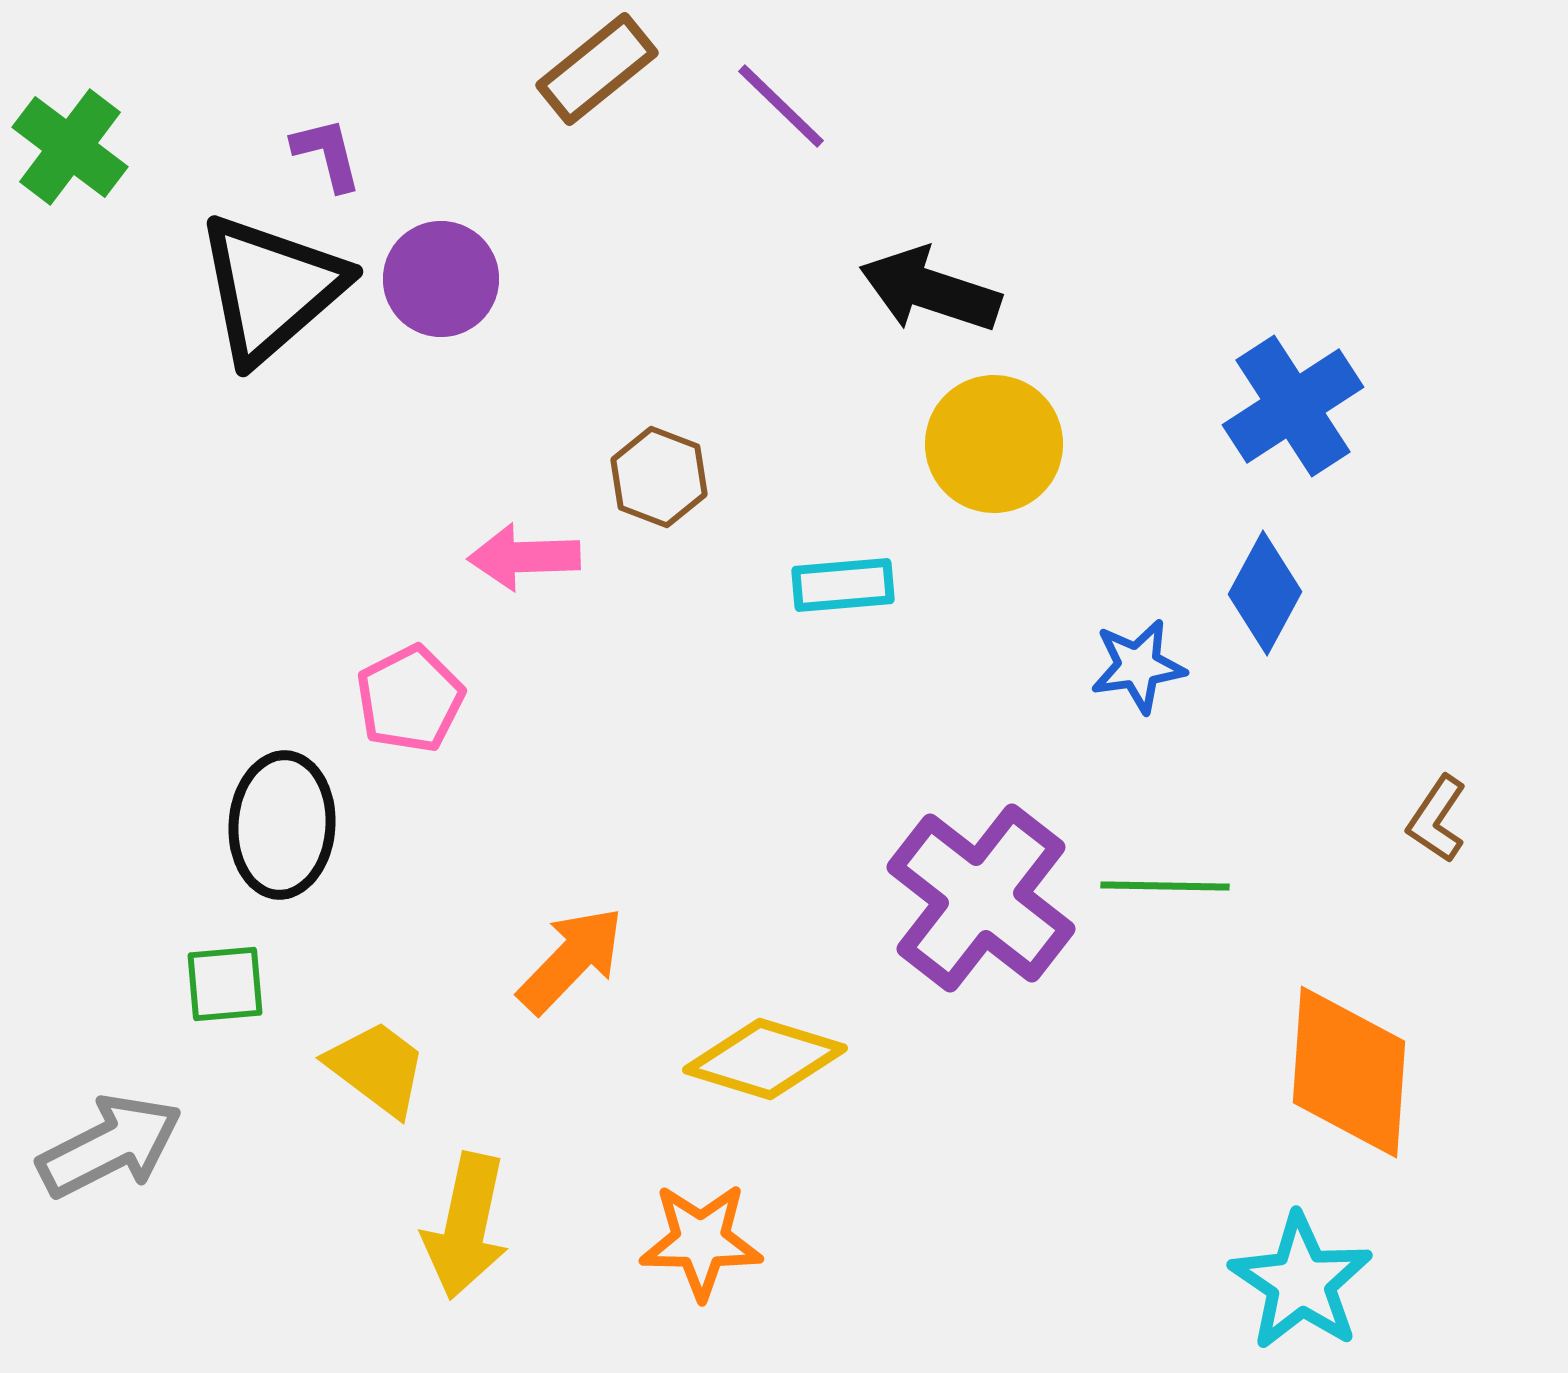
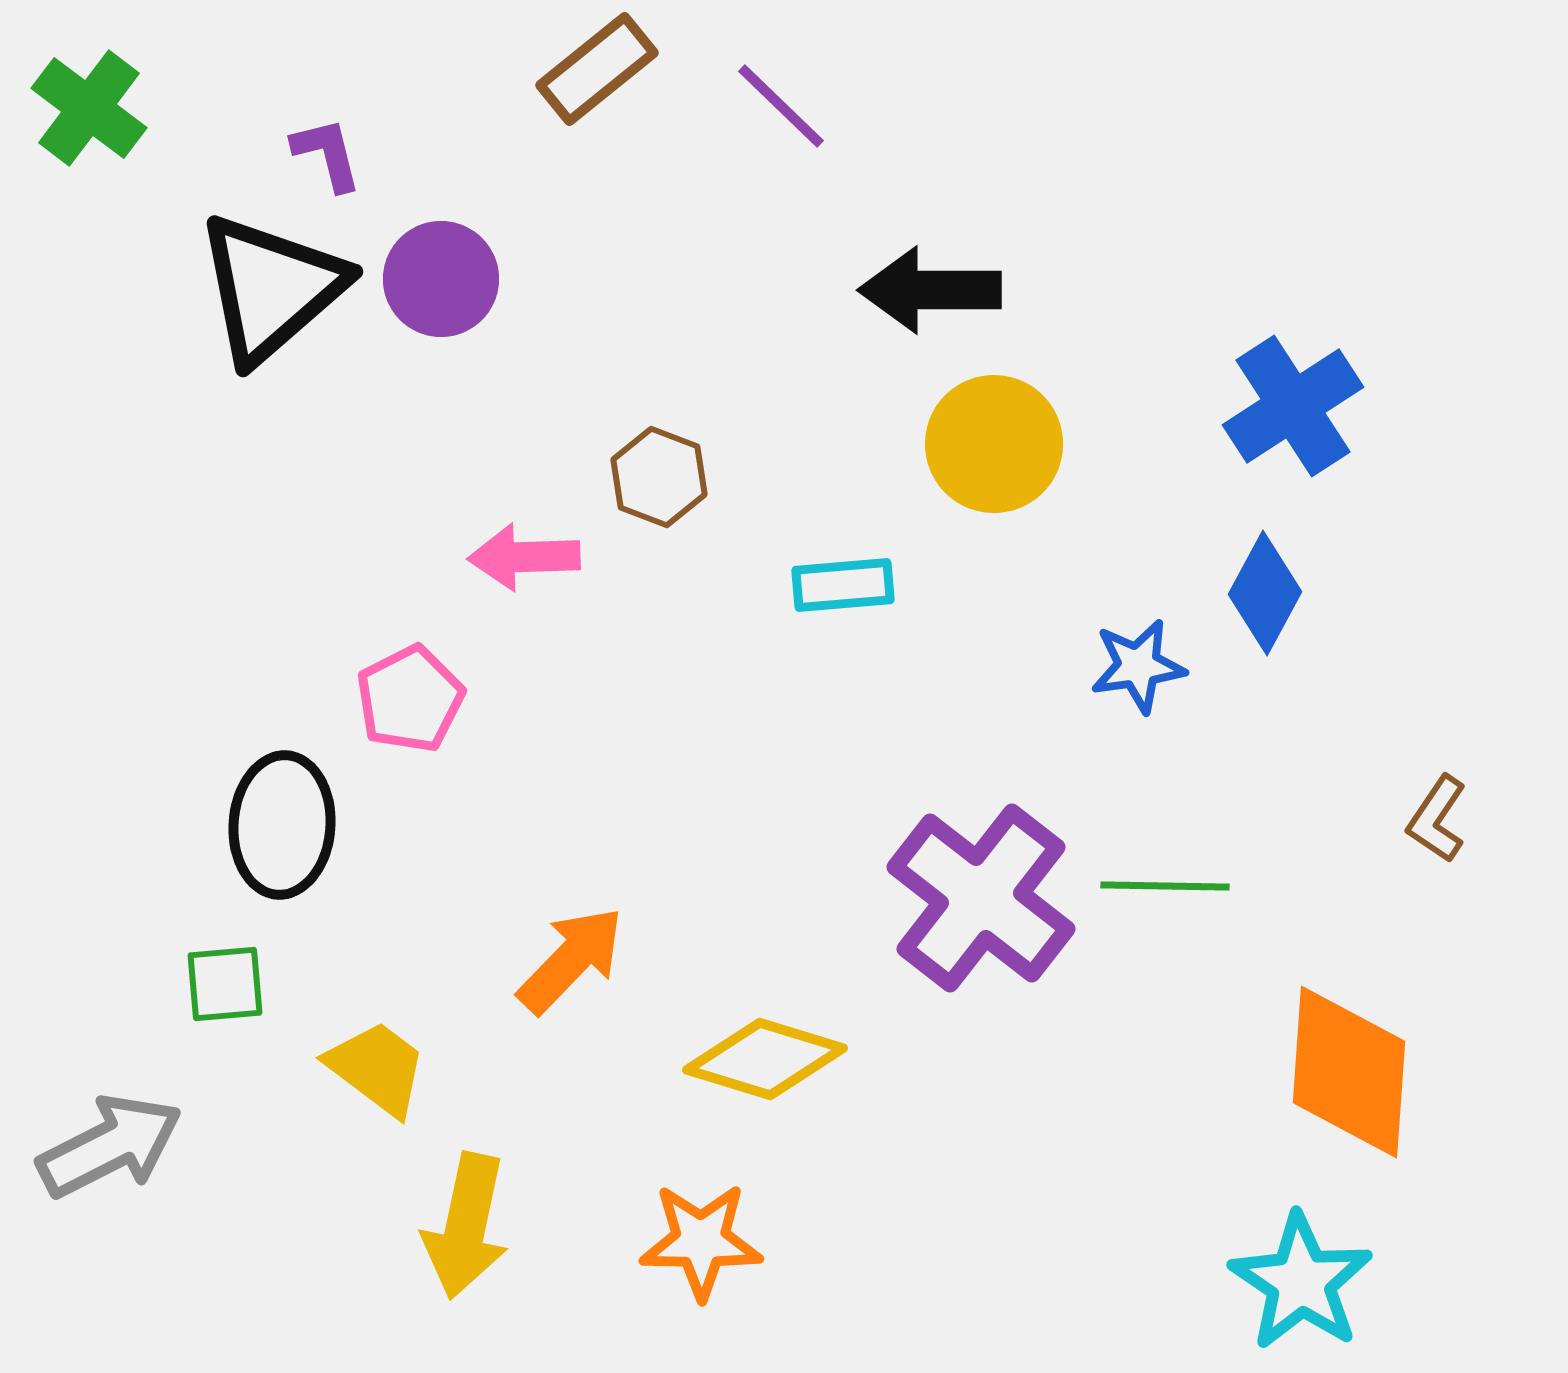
green cross: moved 19 px right, 39 px up
black arrow: rotated 18 degrees counterclockwise
